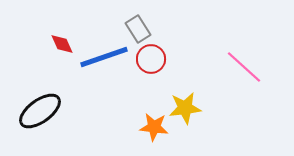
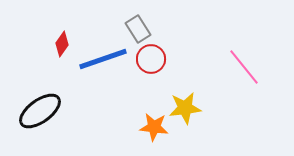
red diamond: rotated 60 degrees clockwise
blue line: moved 1 px left, 2 px down
pink line: rotated 9 degrees clockwise
